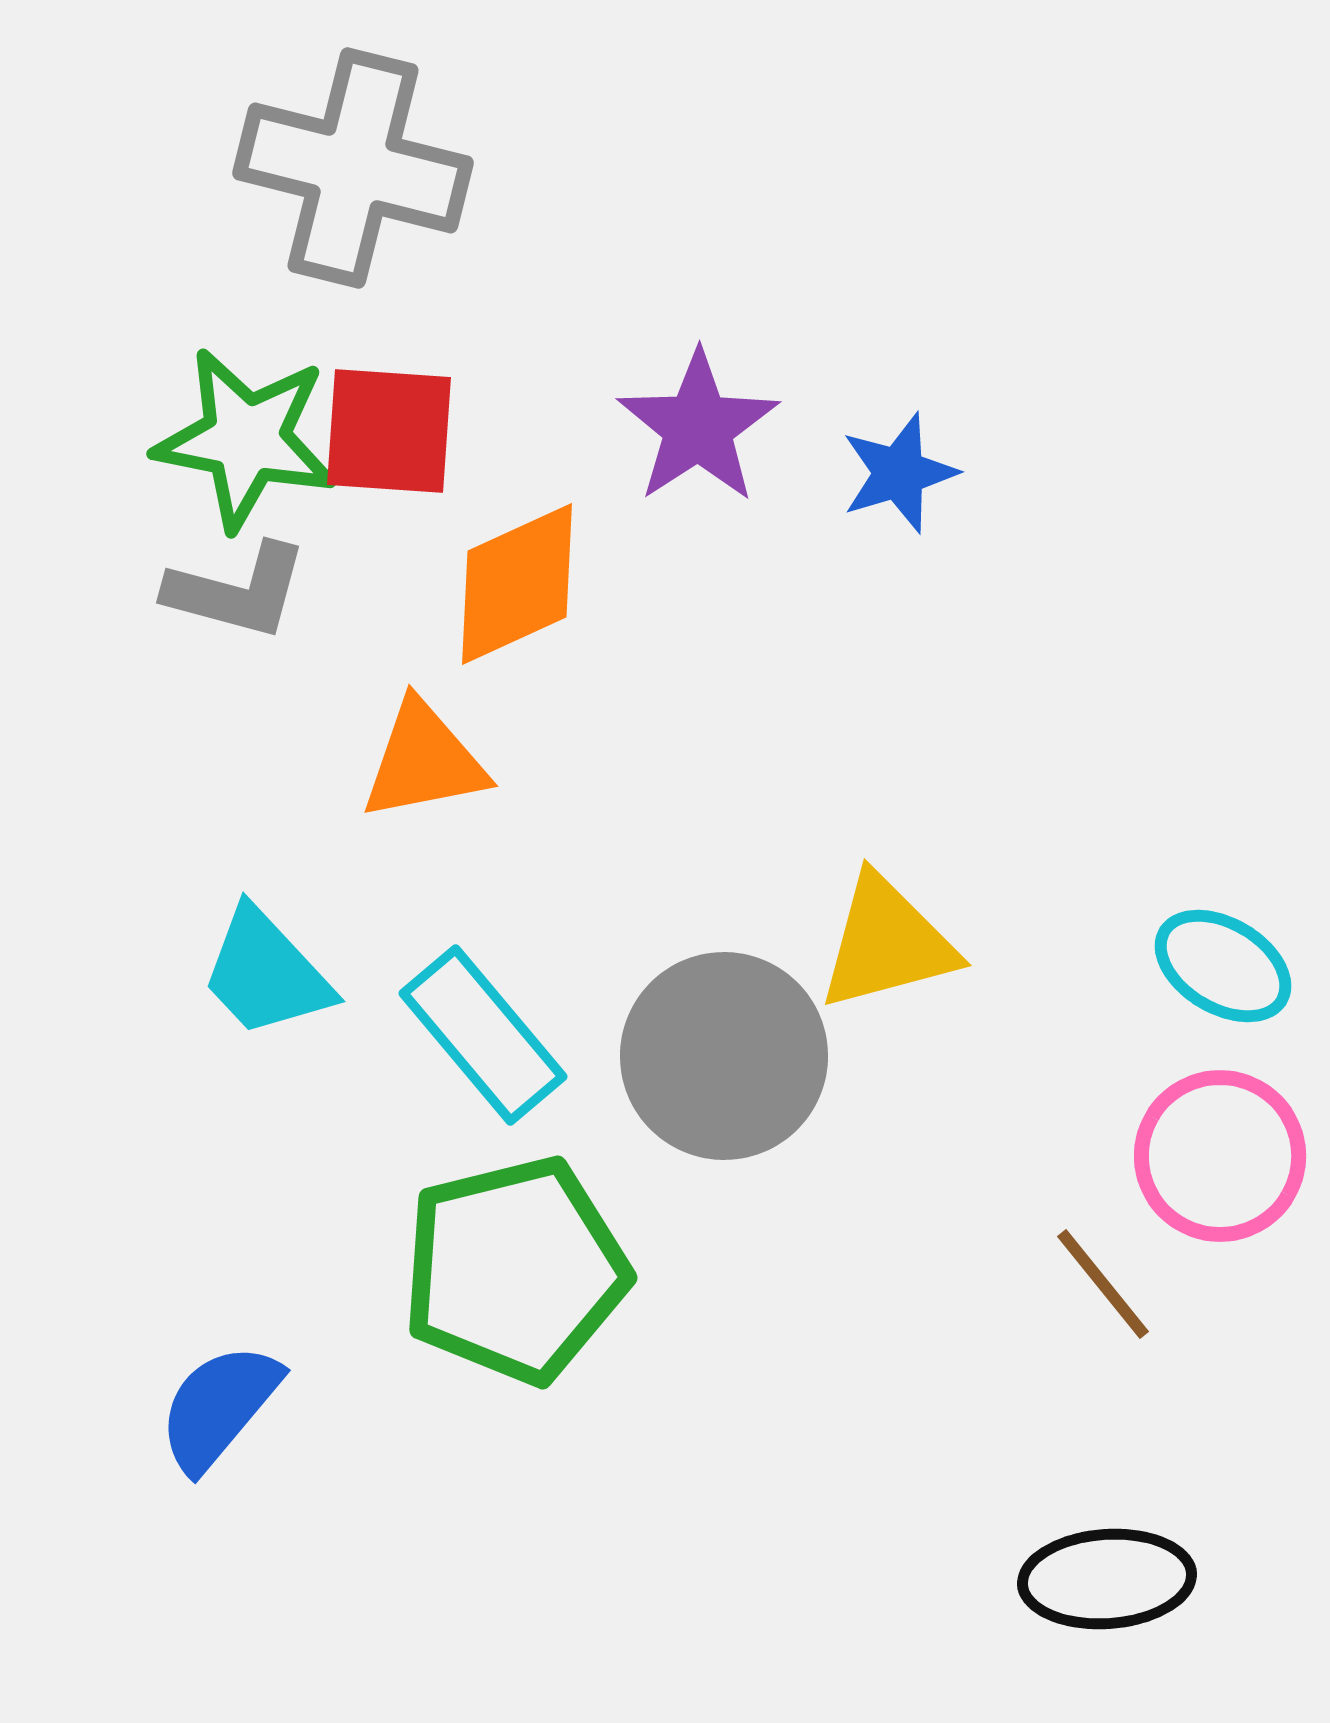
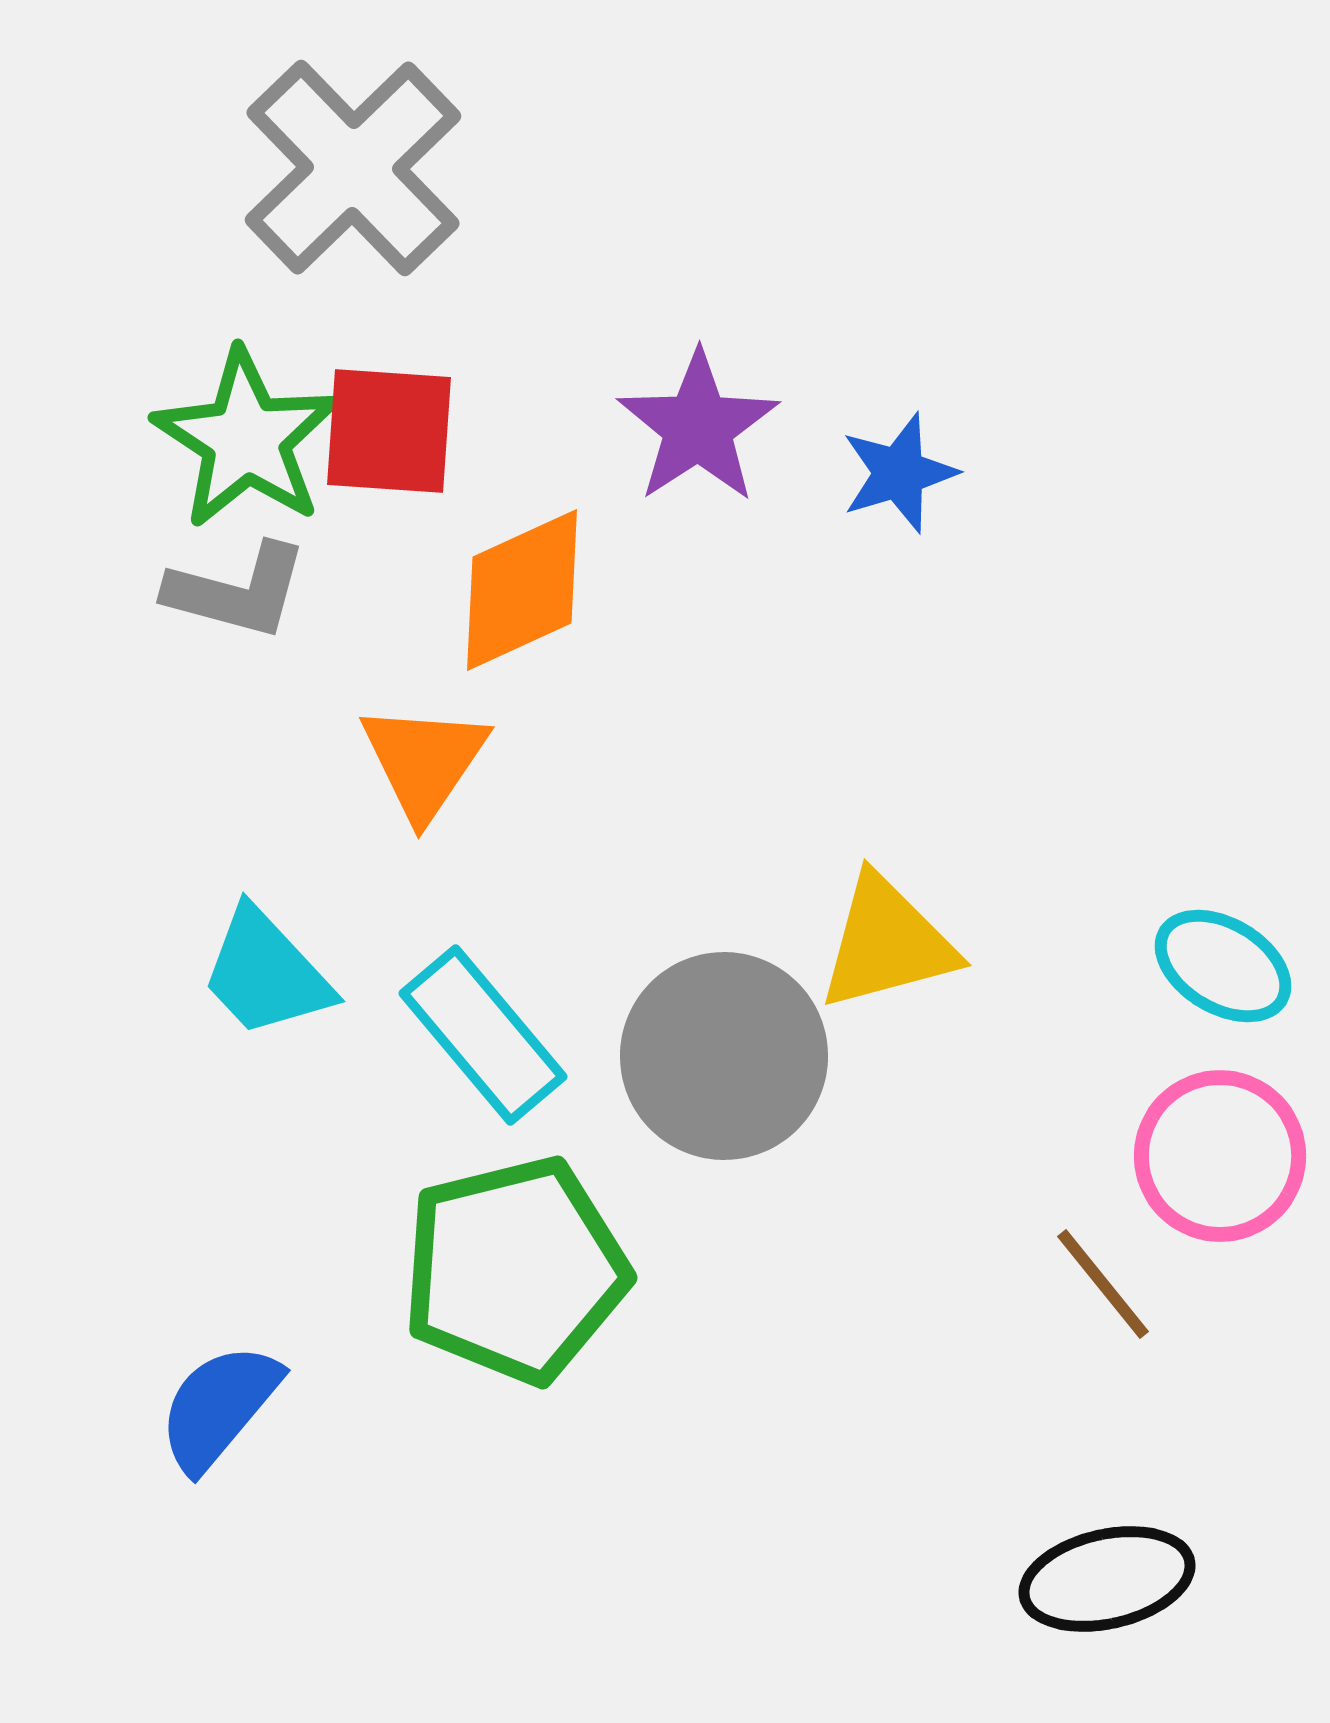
gray cross: rotated 32 degrees clockwise
green star: rotated 22 degrees clockwise
orange diamond: moved 5 px right, 6 px down
orange triangle: rotated 45 degrees counterclockwise
black ellipse: rotated 9 degrees counterclockwise
